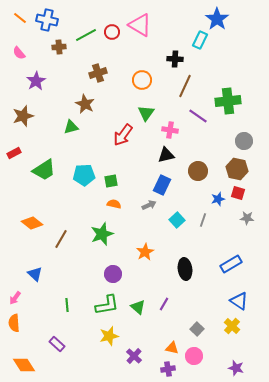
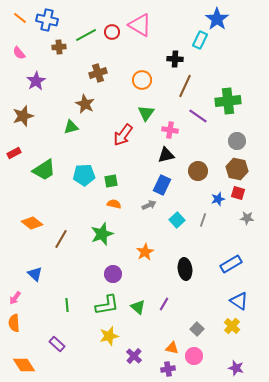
gray circle at (244, 141): moved 7 px left
